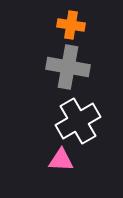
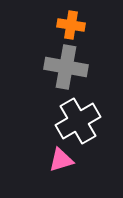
gray cross: moved 2 px left
pink triangle: rotated 20 degrees counterclockwise
